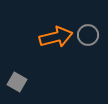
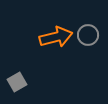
gray square: rotated 30 degrees clockwise
